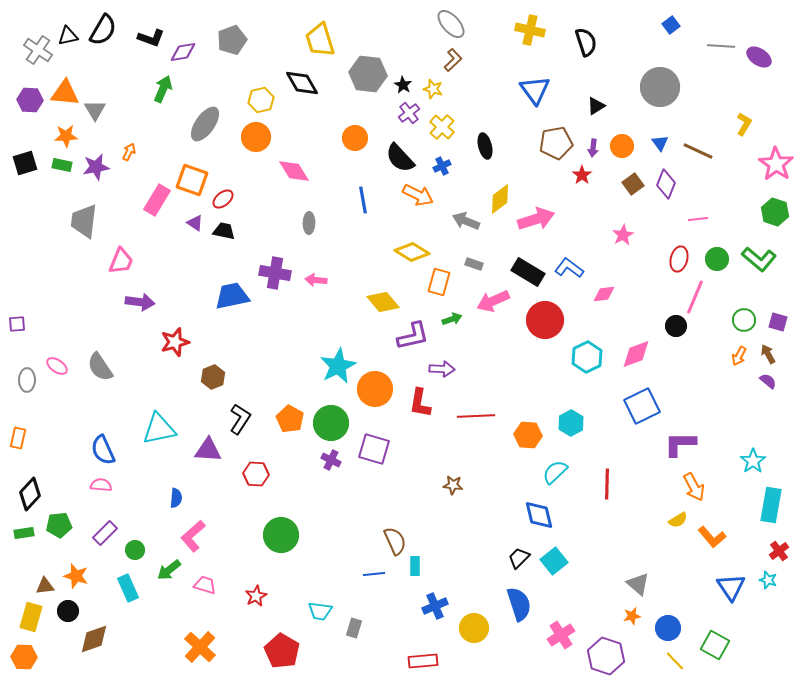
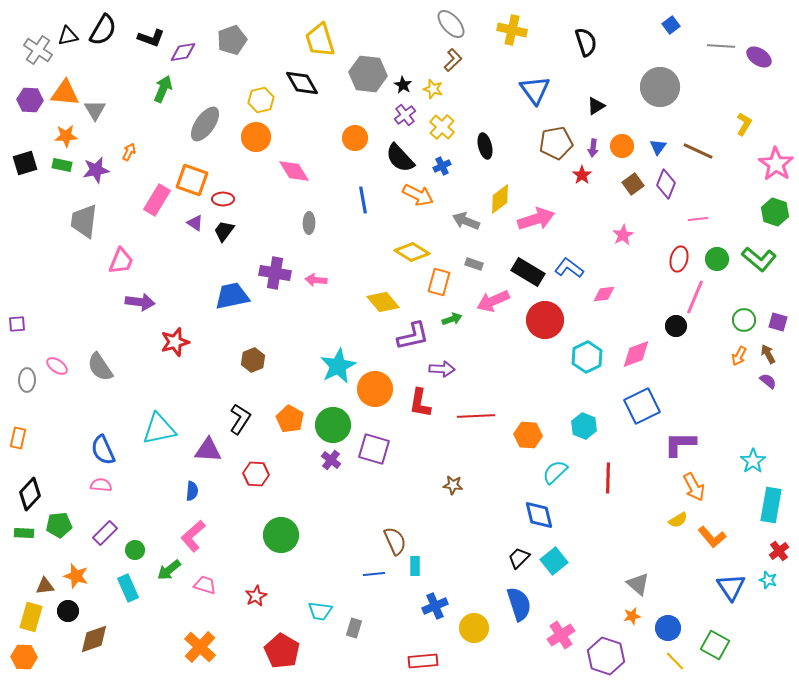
yellow cross at (530, 30): moved 18 px left
purple cross at (409, 113): moved 4 px left, 2 px down
blue triangle at (660, 143): moved 2 px left, 4 px down; rotated 12 degrees clockwise
purple star at (96, 167): moved 3 px down
red ellipse at (223, 199): rotated 40 degrees clockwise
black trapezoid at (224, 231): rotated 65 degrees counterclockwise
brown hexagon at (213, 377): moved 40 px right, 17 px up
green circle at (331, 423): moved 2 px right, 2 px down
cyan hexagon at (571, 423): moved 13 px right, 3 px down; rotated 10 degrees counterclockwise
purple cross at (331, 460): rotated 12 degrees clockwise
red line at (607, 484): moved 1 px right, 6 px up
blue semicircle at (176, 498): moved 16 px right, 7 px up
green rectangle at (24, 533): rotated 12 degrees clockwise
